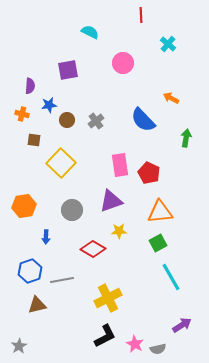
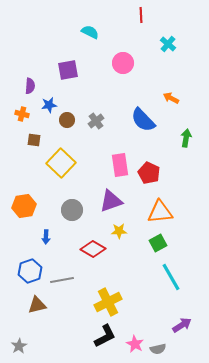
yellow cross: moved 4 px down
